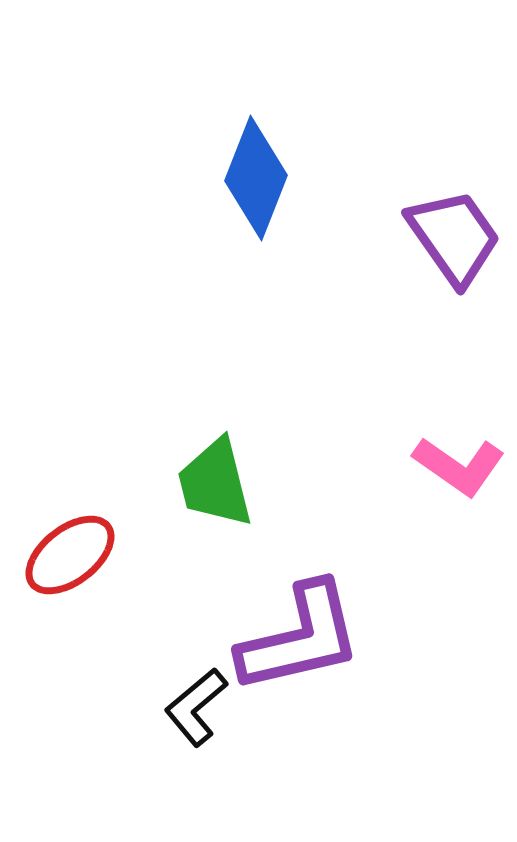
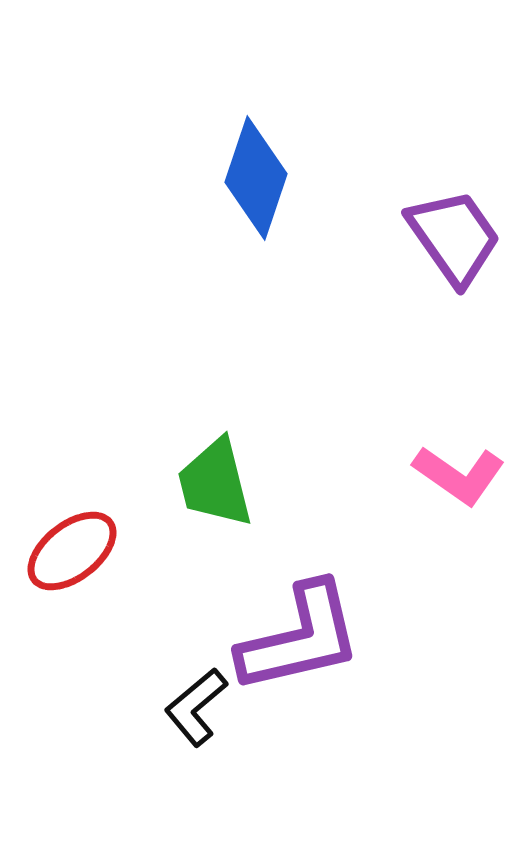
blue diamond: rotated 3 degrees counterclockwise
pink L-shape: moved 9 px down
red ellipse: moved 2 px right, 4 px up
